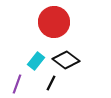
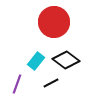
black line: rotated 35 degrees clockwise
